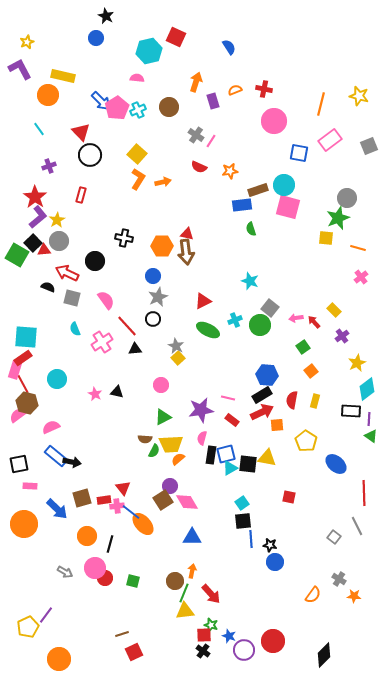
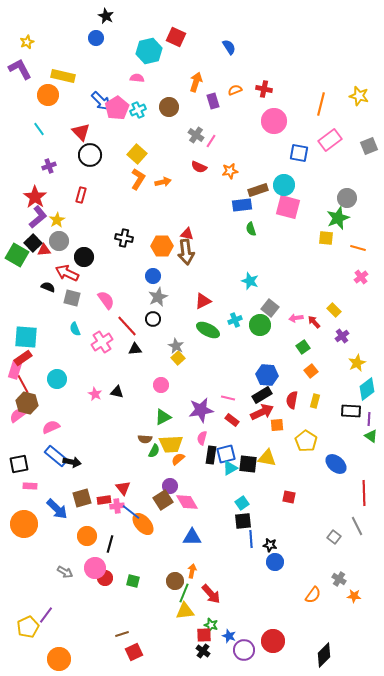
black circle at (95, 261): moved 11 px left, 4 px up
